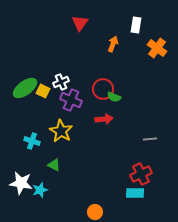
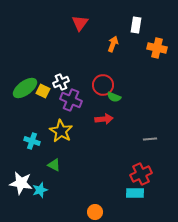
orange cross: rotated 24 degrees counterclockwise
red circle: moved 4 px up
